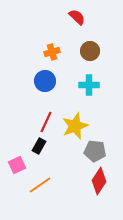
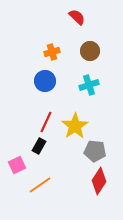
cyan cross: rotated 18 degrees counterclockwise
yellow star: rotated 12 degrees counterclockwise
